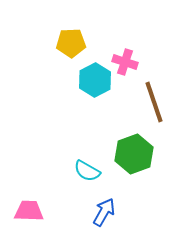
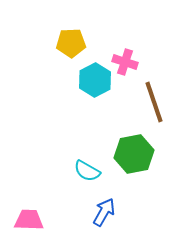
green hexagon: rotated 9 degrees clockwise
pink trapezoid: moved 9 px down
